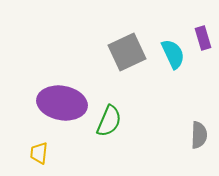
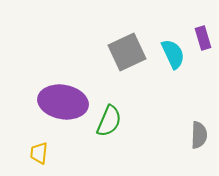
purple ellipse: moved 1 px right, 1 px up
